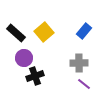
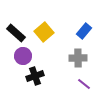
purple circle: moved 1 px left, 2 px up
gray cross: moved 1 px left, 5 px up
